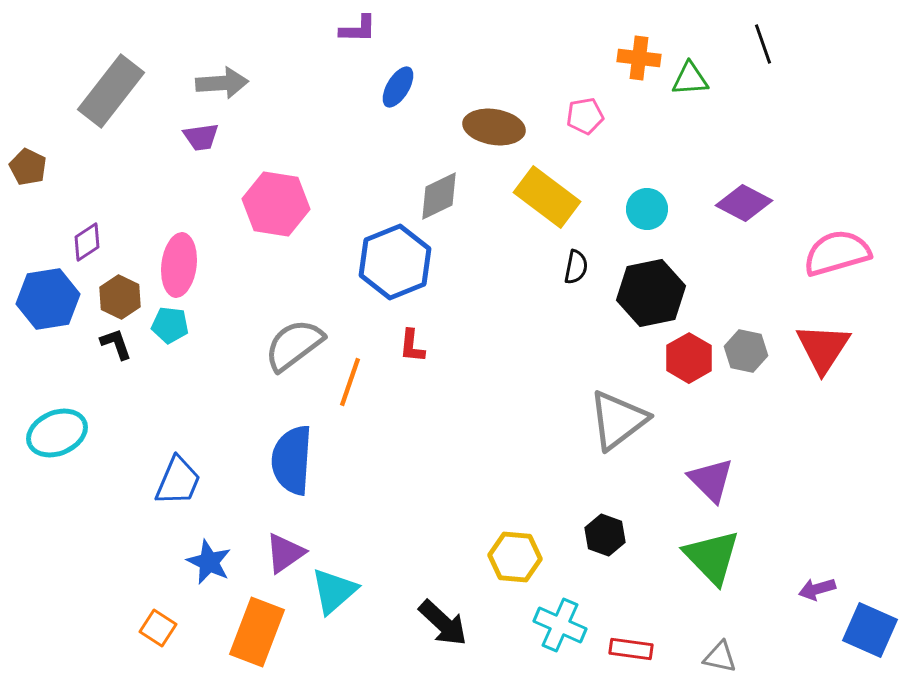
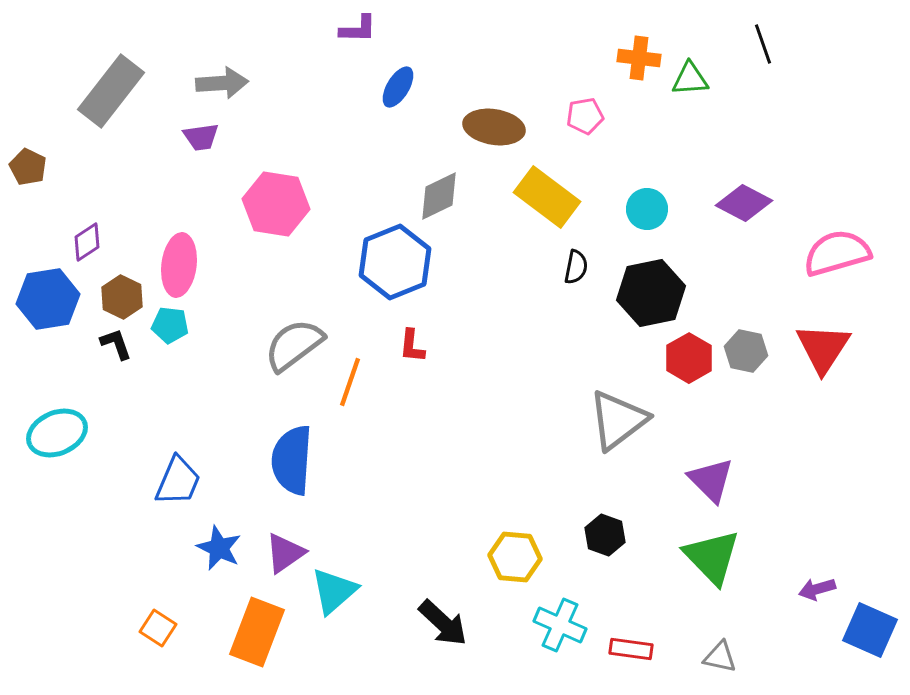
brown hexagon at (120, 297): moved 2 px right
blue star at (209, 562): moved 10 px right, 14 px up
